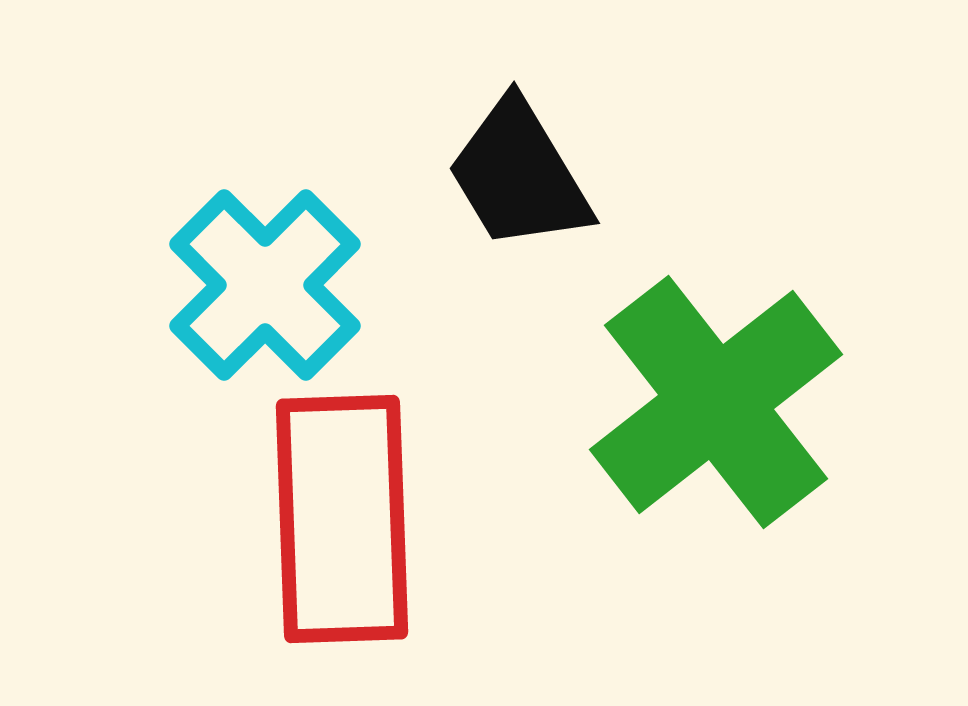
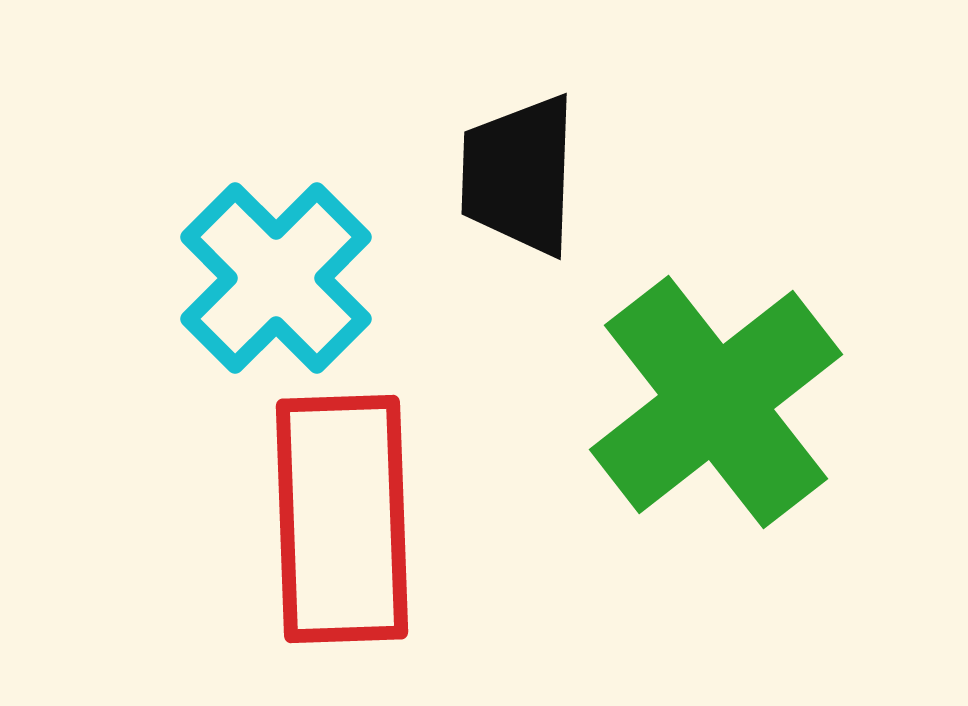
black trapezoid: rotated 33 degrees clockwise
cyan cross: moved 11 px right, 7 px up
